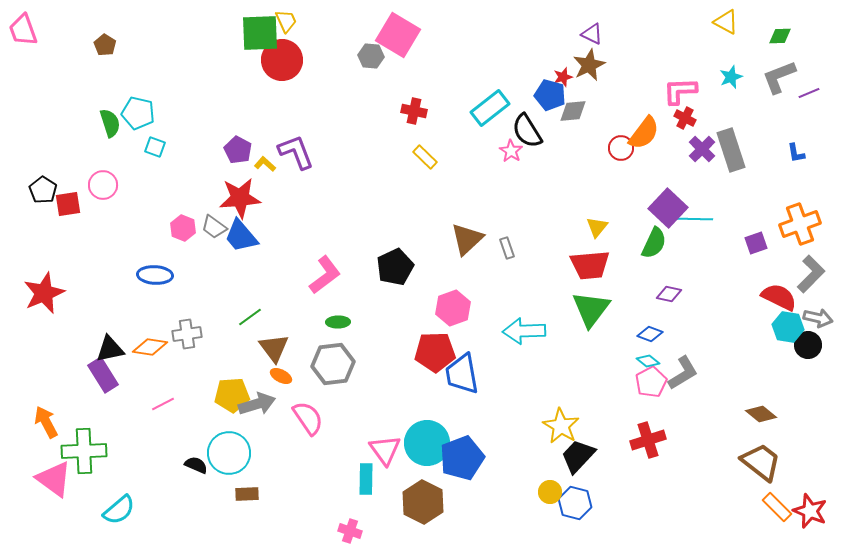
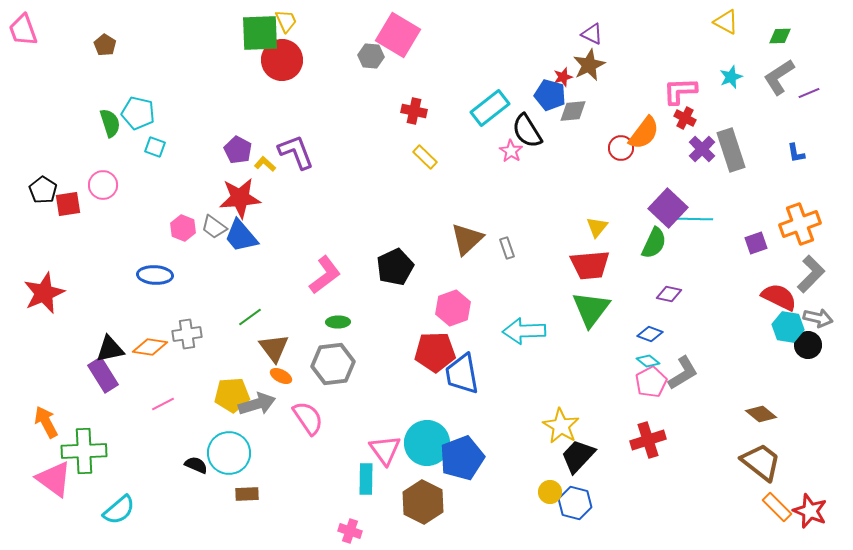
gray L-shape at (779, 77): rotated 12 degrees counterclockwise
